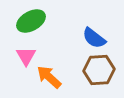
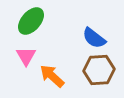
green ellipse: rotated 20 degrees counterclockwise
orange arrow: moved 3 px right, 1 px up
